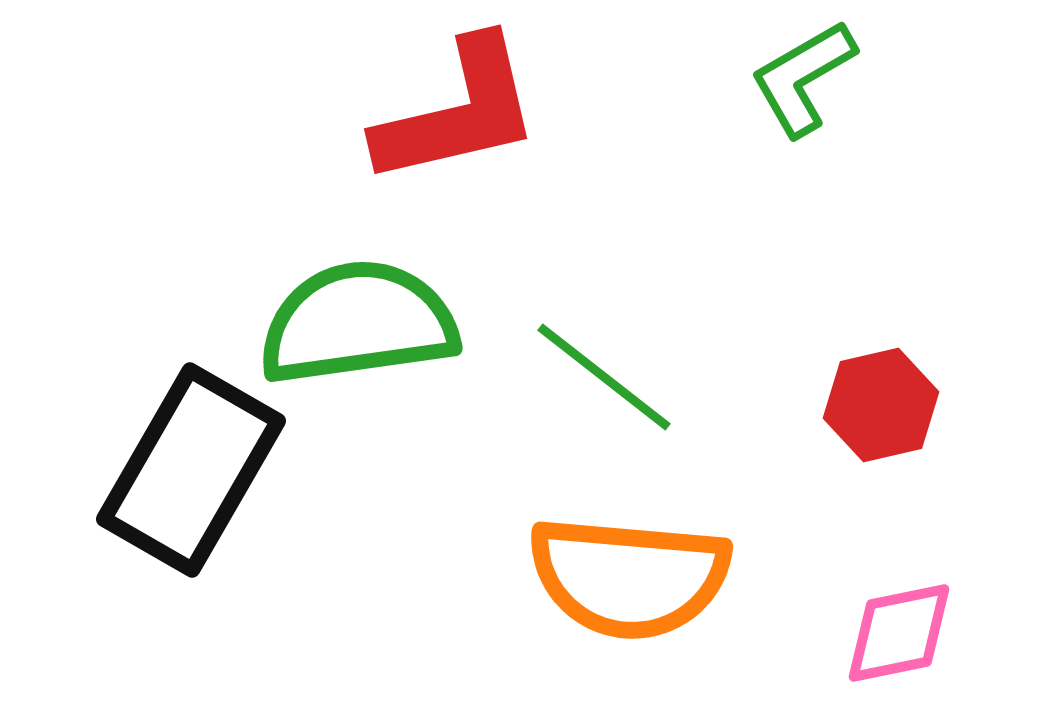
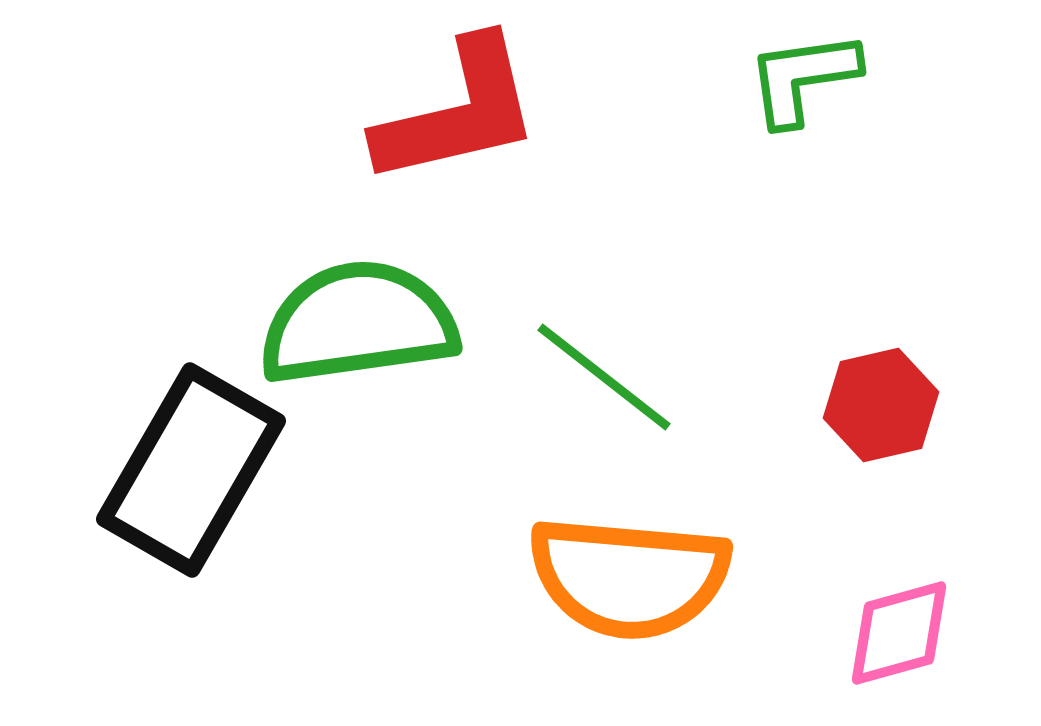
green L-shape: rotated 22 degrees clockwise
pink diamond: rotated 4 degrees counterclockwise
